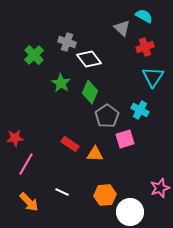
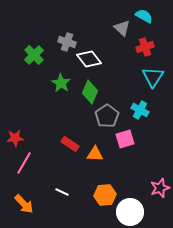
pink line: moved 2 px left, 1 px up
orange arrow: moved 5 px left, 2 px down
